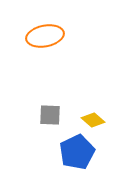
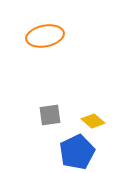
gray square: rotated 10 degrees counterclockwise
yellow diamond: moved 1 px down
